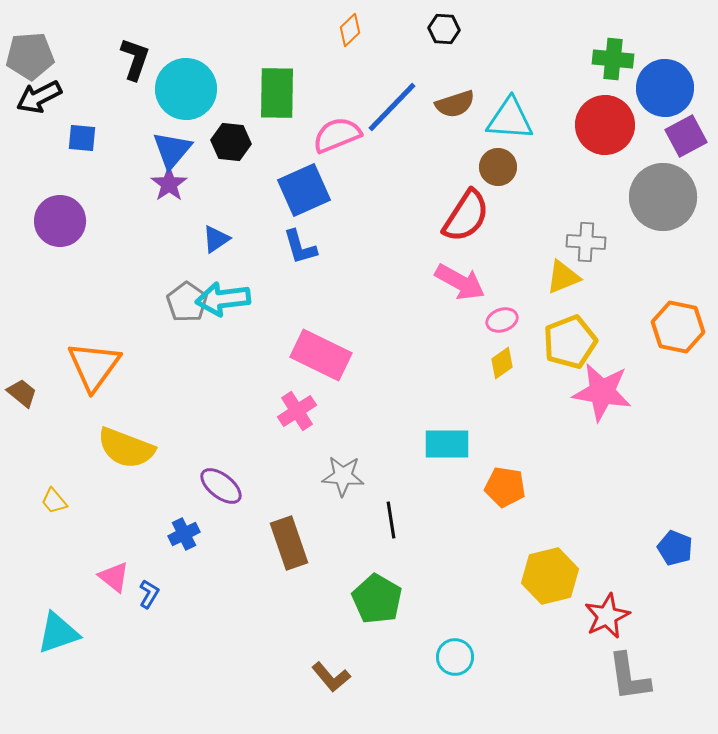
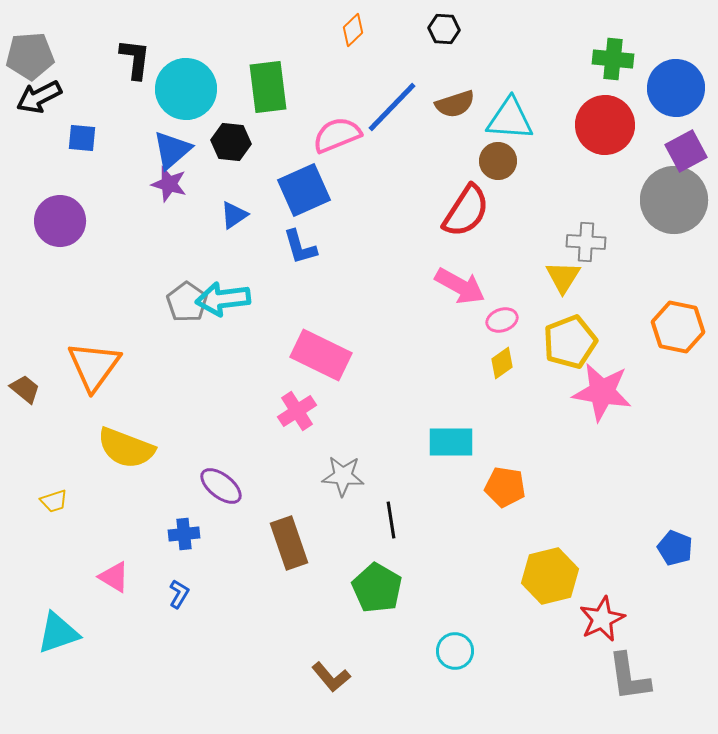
orange diamond at (350, 30): moved 3 px right
black L-shape at (135, 59): rotated 12 degrees counterclockwise
blue circle at (665, 88): moved 11 px right
green rectangle at (277, 93): moved 9 px left, 6 px up; rotated 8 degrees counterclockwise
purple square at (686, 136): moved 15 px down
blue triangle at (172, 150): rotated 9 degrees clockwise
brown circle at (498, 167): moved 6 px up
purple star at (169, 184): rotated 21 degrees counterclockwise
gray circle at (663, 197): moved 11 px right, 3 px down
red semicircle at (466, 216): moved 5 px up
blue triangle at (216, 239): moved 18 px right, 24 px up
yellow triangle at (563, 277): rotated 36 degrees counterclockwise
pink arrow at (460, 282): moved 4 px down
brown trapezoid at (22, 393): moved 3 px right, 4 px up
cyan rectangle at (447, 444): moved 4 px right, 2 px up
yellow trapezoid at (54, 501): rotated 68 degrees counterclockwise
blue cross at (184, 534): rotated 20 degrees clockwise
pink triangle at (114, 577): rotated 8 degrees counterclockwise
blue L-shape at (149, 594): moved 30 px right
green pentagon at (377, 599): moved 11 px up
red star at (607, 616): moved 5 px left, 3 px down
cyan circle at (455, 657): moved 6 px up
